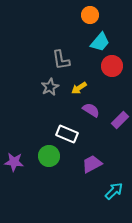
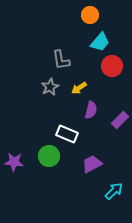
purple semicircle: rotated 72 degrees clockwise
